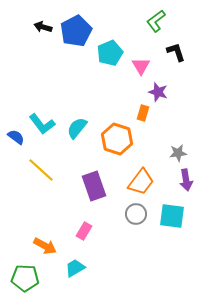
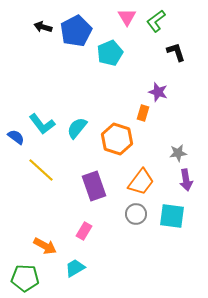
pink triangle: moved 14 px left, 49 px up
